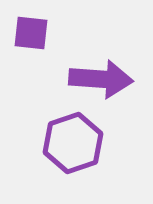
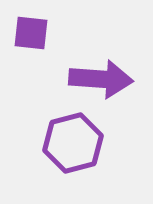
purple hexagon: rotated 4 degrees clockwise
